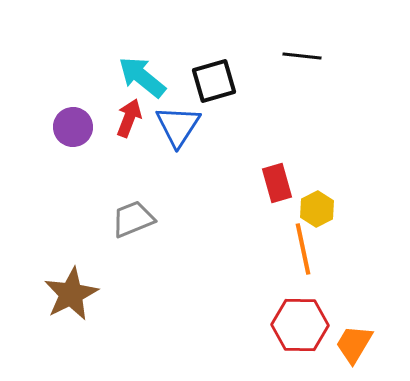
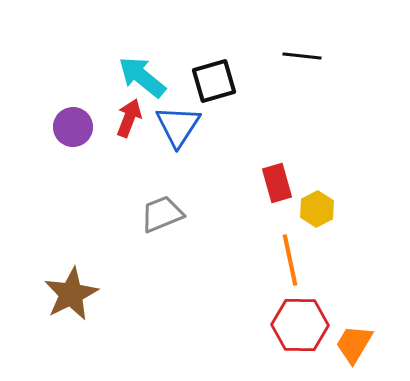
gray trapezoid: moved 29 px right, 5 px up
orange line: moved 13 px left, 11 px down
